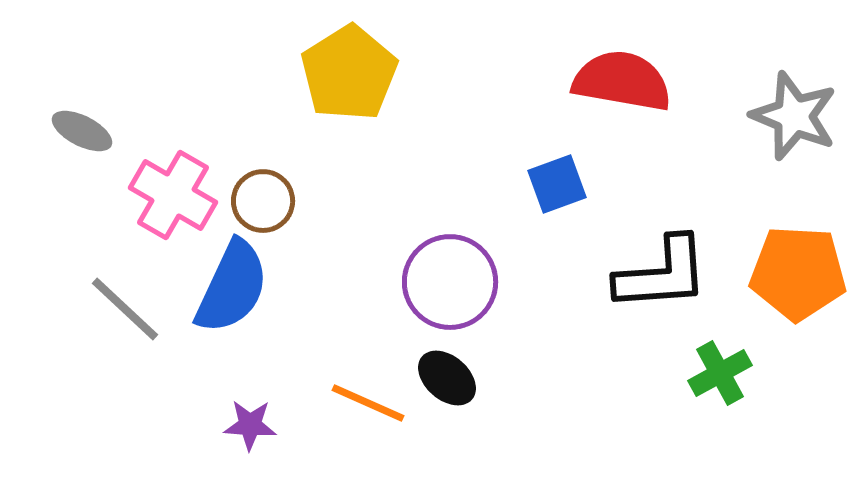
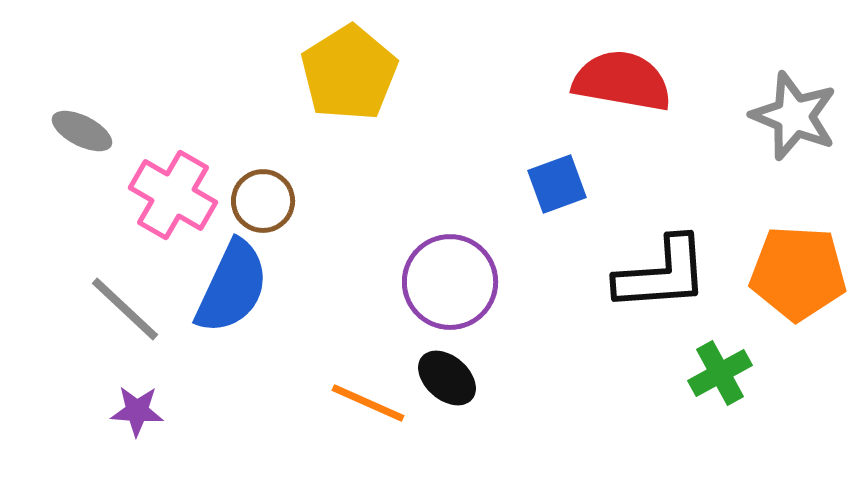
purple star: moved 113 px left, 14 px up
